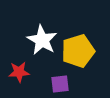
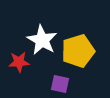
red star: moved 10 px up
purple square: rotated 18 degrees clockwise
